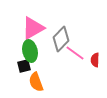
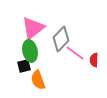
pink triangle: rotated 10 degrees counterclockwise
red semicircle: moved 1 px left
orange semicircle: moved 2 px right, 2 px up
